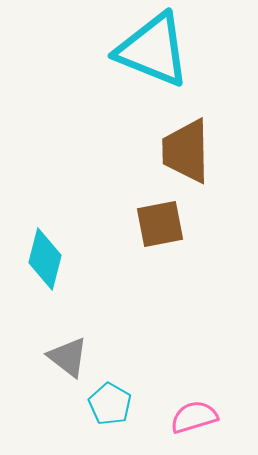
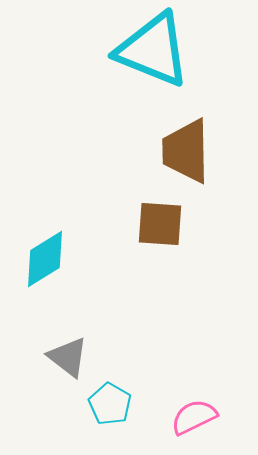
brown square: rotated 15 degrees clockwise
cyan diamond: rotated 44 degrees clockwise
pink semicircle: rotated 9 degrees counterclockwise
